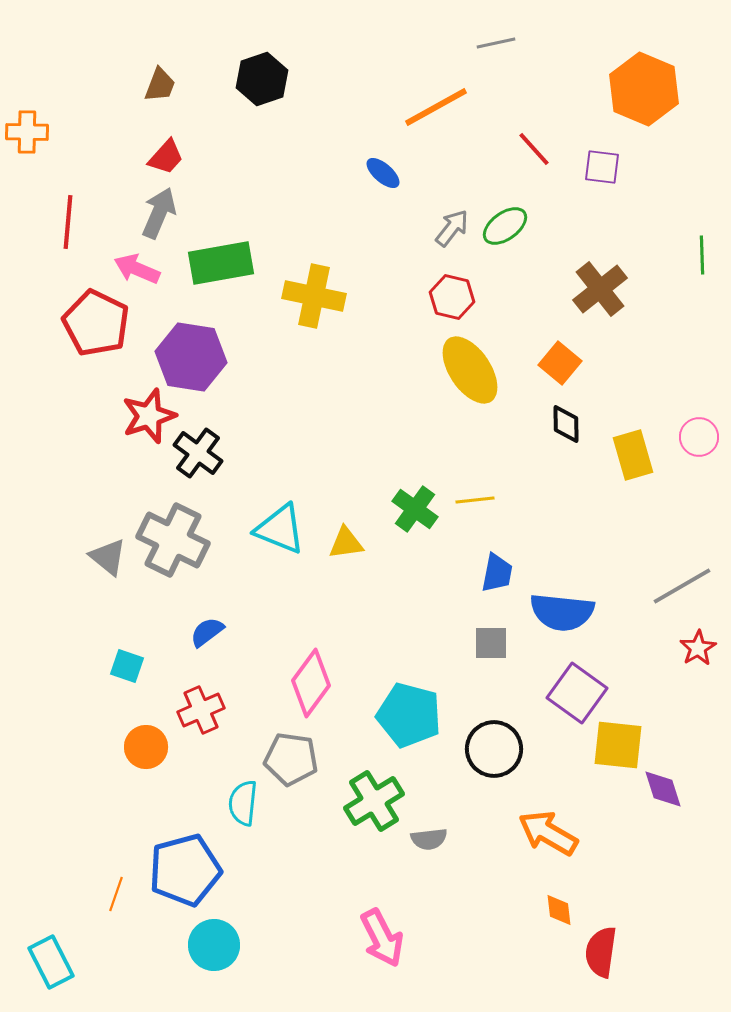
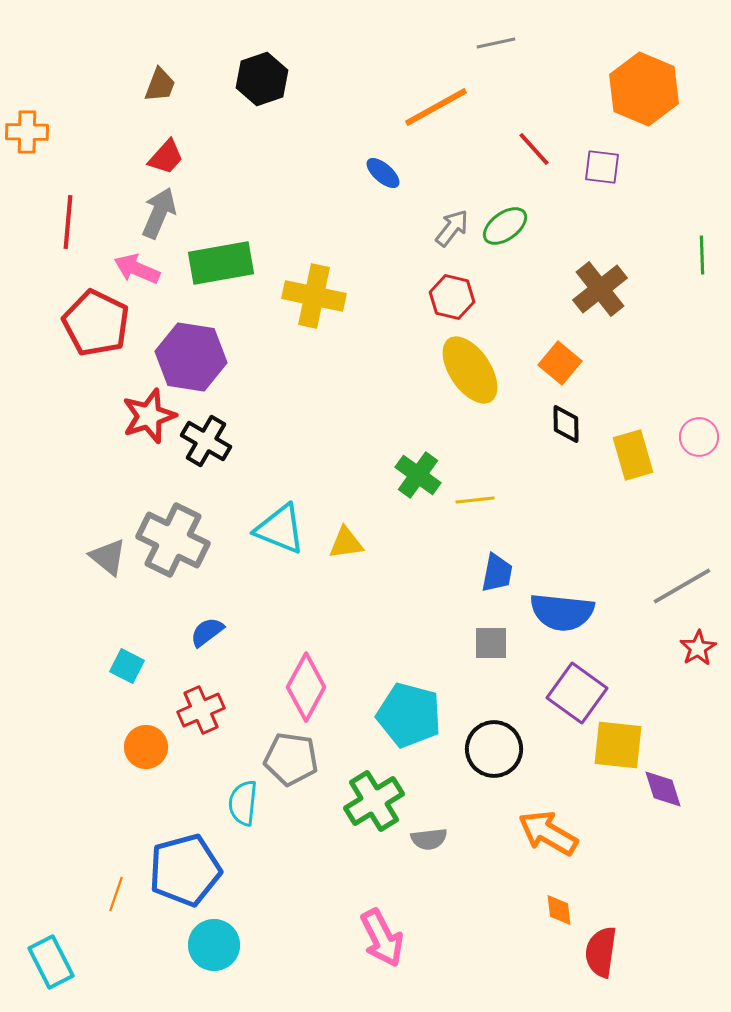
black cross at (198, 453): moved 8 px right, 12 px up; rotated 6 degrees counterclockwise
green cross at (415, 509): moved 3 px right, 34 px up
cyan square at (127, 666): rotated 8 degrees clockwise
pink diamond at (311, 683): moved 5 px left, 4 px down; rotated 8 degrees counterclockwise
